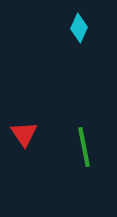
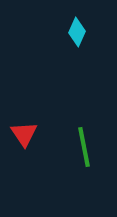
cyan diamond: moved 2 px left, 4 px down
